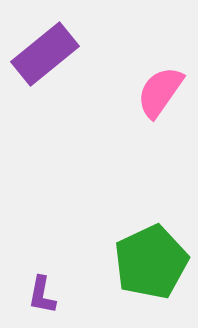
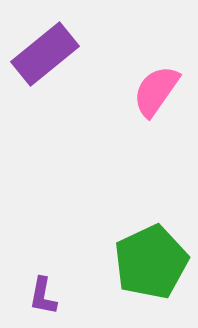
pink semicircle: moved 4 px left, 1 px up
purple L-shape: moved 1 px right, 1 px down
